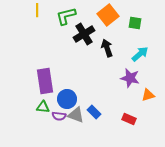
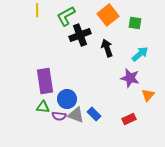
green L-shape: rotated 15 degrees counterclockwise
black cross: moved 4 px left, 1 px down; rotated 10 degrees clockwise
orange triangle: rotated 32 degrees counterclockwise
blue rectangle: moved 2 px down
red rectangle: rotated 48 degrees counterclockwise
